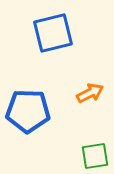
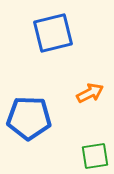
blue pentagon: moved 1 px right, 7 px down
